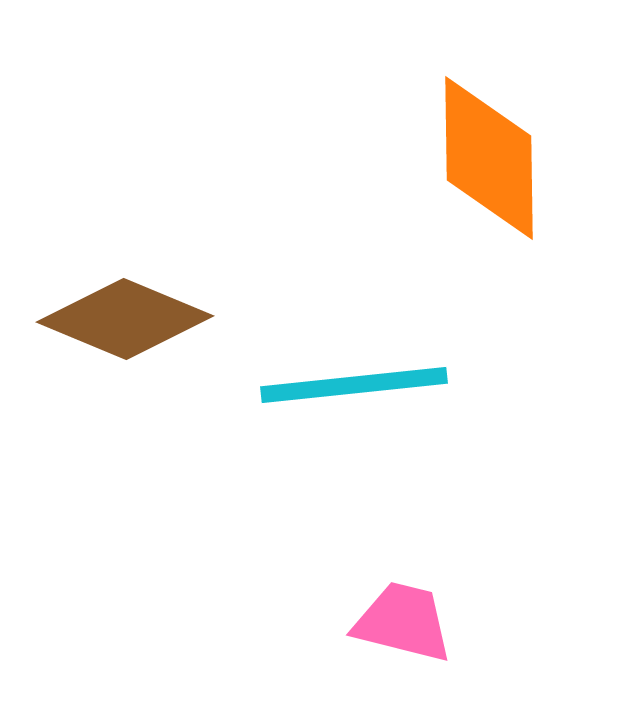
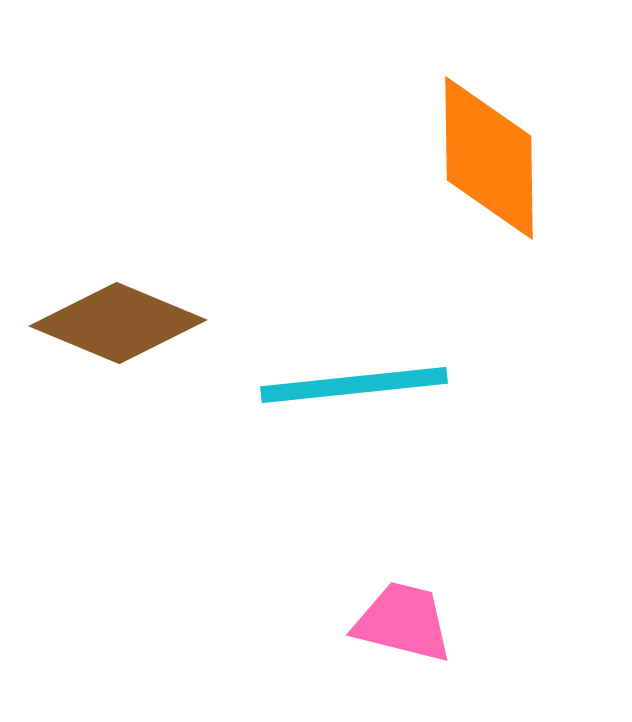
brown diamond: moved 7 px left, 4 px down
